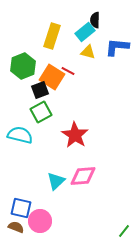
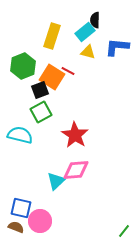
pink diamond: moved 7 px left, 6 px up
